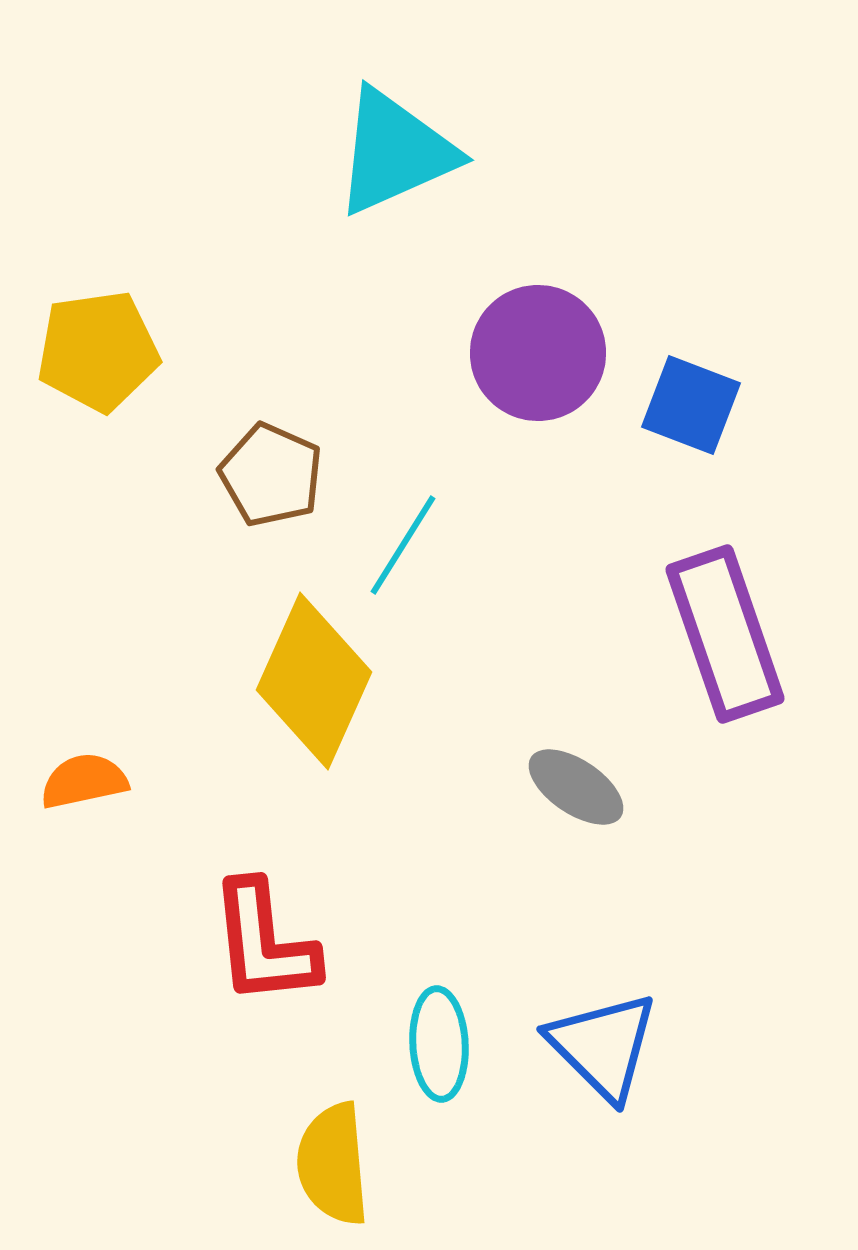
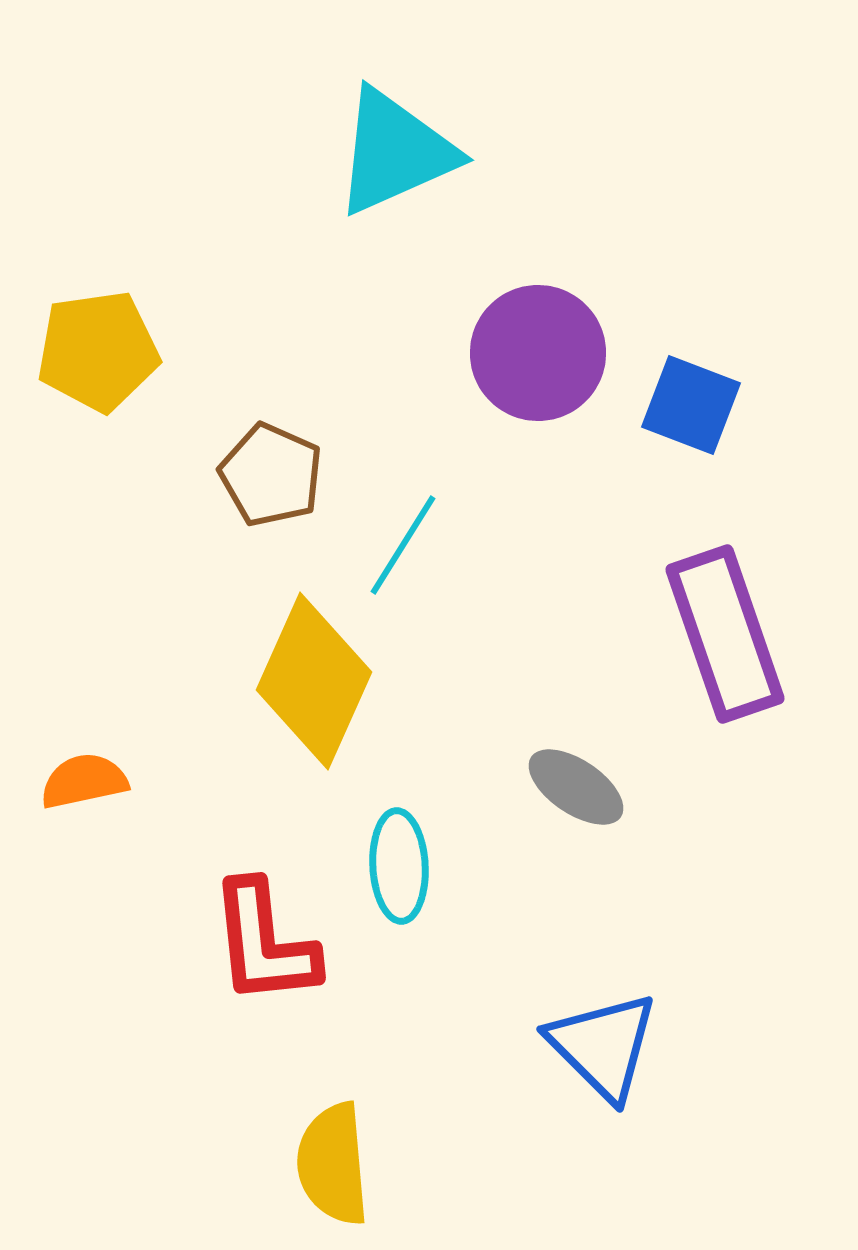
cyan ellipse: moved 40 px left, 178 px up
